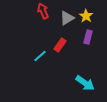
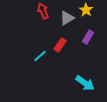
yellow star: moved 6 px up
purple rectangle: rotated 16 degrees clockwise
